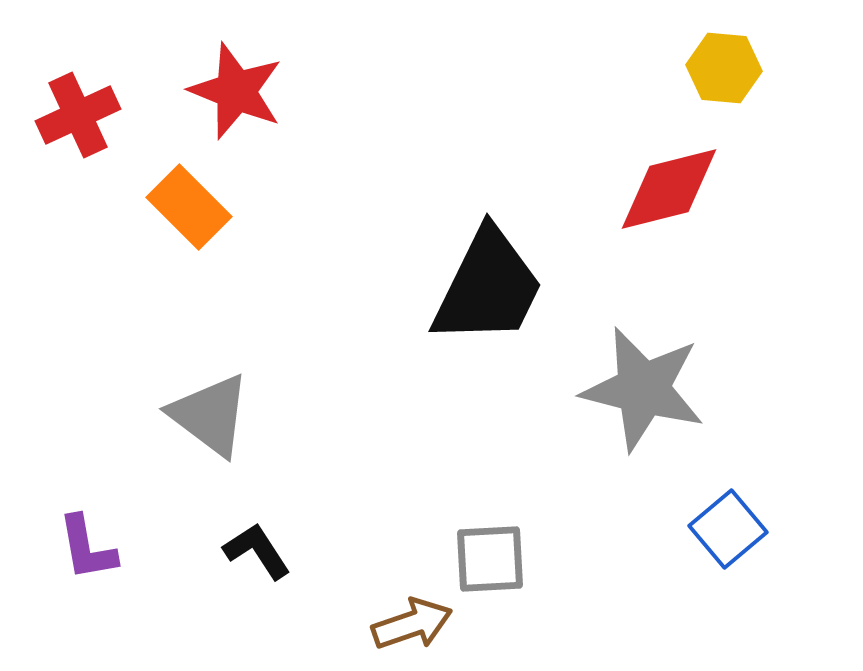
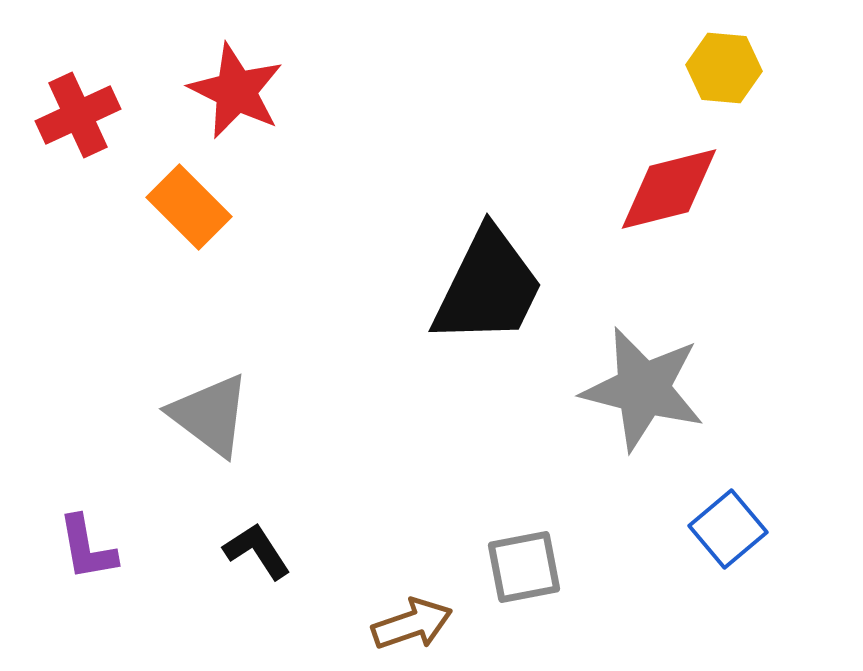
red star: rotated 4 degrees clockwise
gray square: moved 34 px right, 8 px down; rotated 8 degrees counterclockwise
